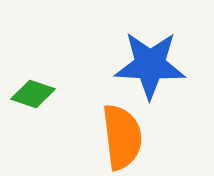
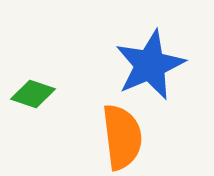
blue star: rotated 26 degrees counterclockwise
